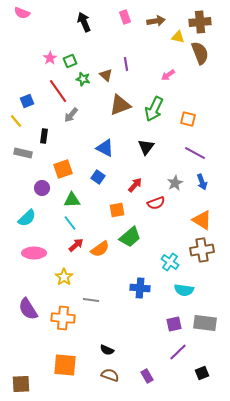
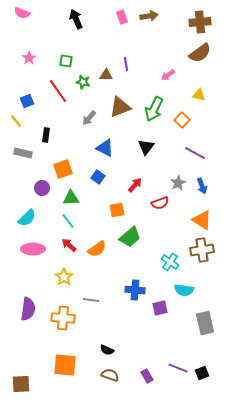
pink rectangle at (125, 17): moved 3 px left
brown arrow at (156, 21): moved 7 px left, 5 px up
black arrow at (84, 22): moved 8 px left, 3 px up
yellow triangle at (178, 37): moved 21 px right, 58 px down
brown semicircle at (200, 53): rotated 75 degrees clockwise
pink star at (50, 58): moved 21 px left
green square at (70, 61): moved 4 px left; rotated 32 degrees clockwise
brown triangle at (106, 75): rotated 40 degrees counterclockwise
green star at (83, 79): moved 3 px down
brown triangle at (120, 105): moved 2 px down
gray arrow at (71, 115): moved 18 px right, 3 px down
orange square at (188, 119): moved 6 px left, 1 px down; rotated 28 degrees clockwise
black rectangle at (44, 136): moved 2 px right, 1 px up
blue arrow at (202, 182): moved 4 px down
gray star at (175, 183): moved 3 px right
green triangle at (72, 200): moved 1 px left, 2 px up
red semicircle at (156, 203): moved 4 px right
cyan line at (70, 223): moved 2 px left, 2 px up
red arrow at (76, 245): moved 7 px left; rotated 98 degrees counterclockwise
orange semicircle at (100, 249): moved 3 px left
pink ellipse at (34, 253): moved 1 px left, 4 px up
blue cross at (140, 288): moved 5 px left, 2 px down
purple semicircle at (28, 309): rotated 140 degrees counterclockwise
gray rectangle at (205, 323): rotated 70 degrees clockwise
purple square at (174, 324): moved 14 px left, 16 px up
purple line at (178, 352): moved 16 px down; rotated 66 degrees clockwise
